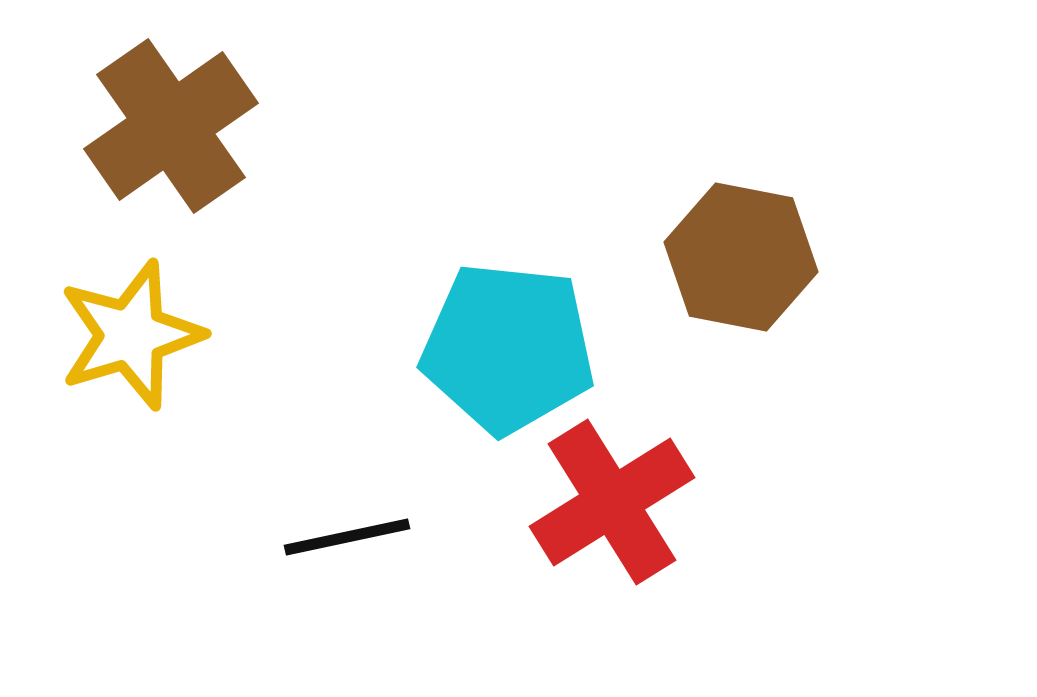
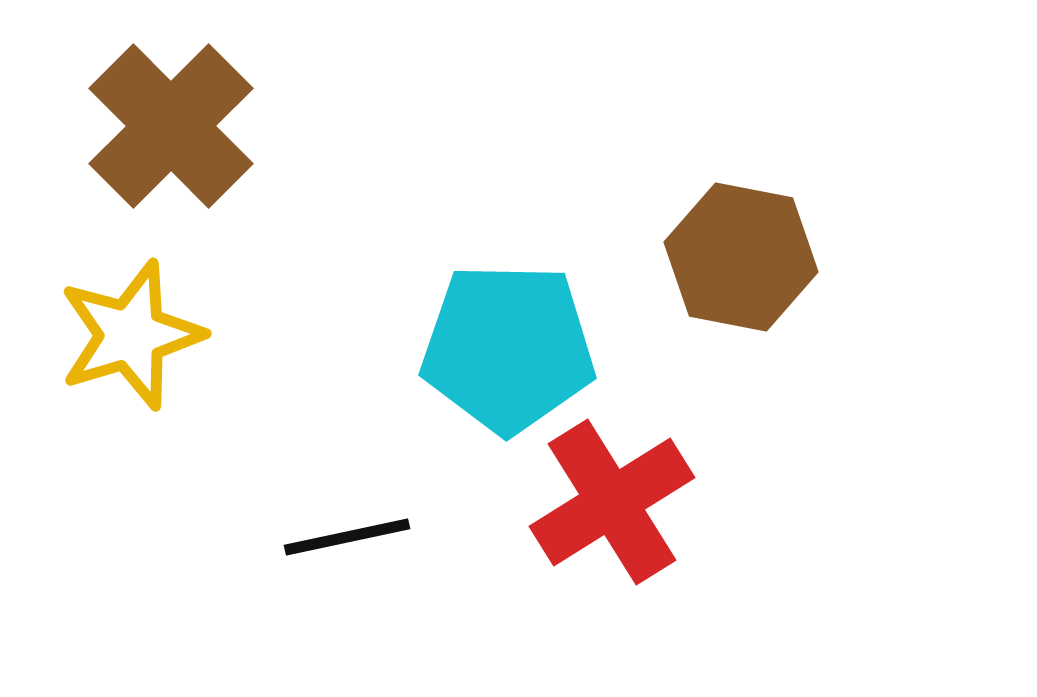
brown cross: rotated 10 degrees counterclockwise
cyan pentagon: rotated 5 degrees counterclockwise
